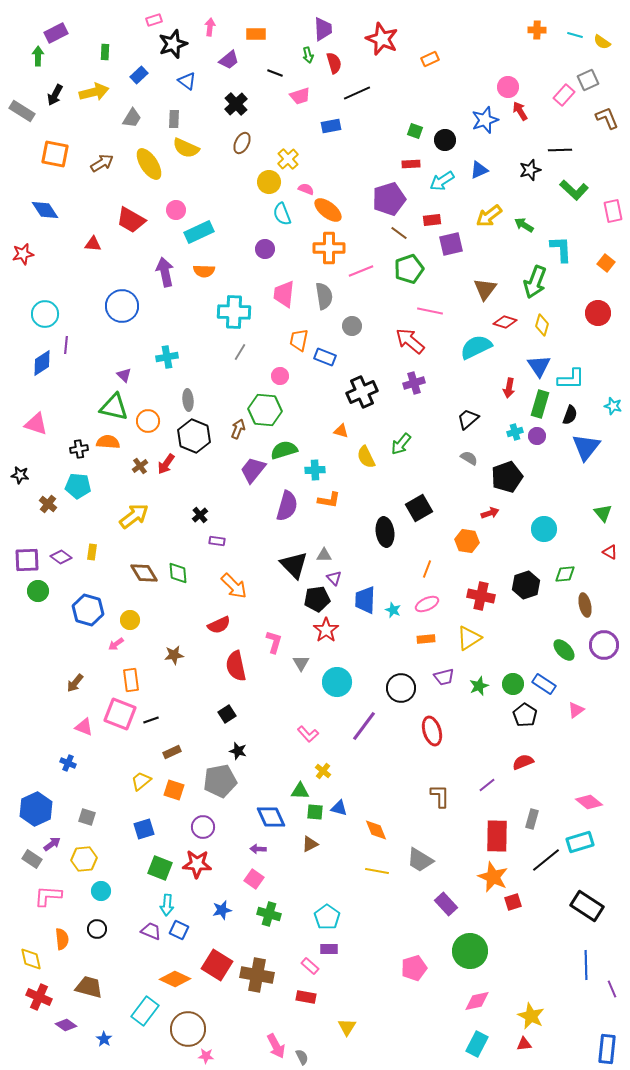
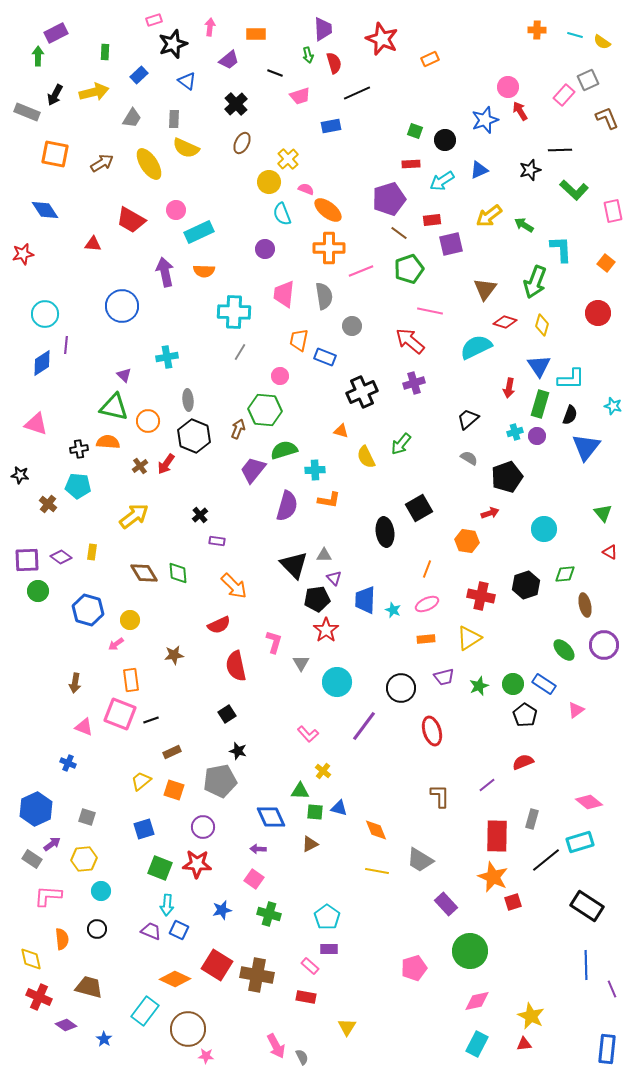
gray rectangle at (22, 111): moved 5 px right, 1 px down; rotated 10 degrees counterclockwise
brown arrow at (75, 683): rotated 30 degrees counterclockwise
